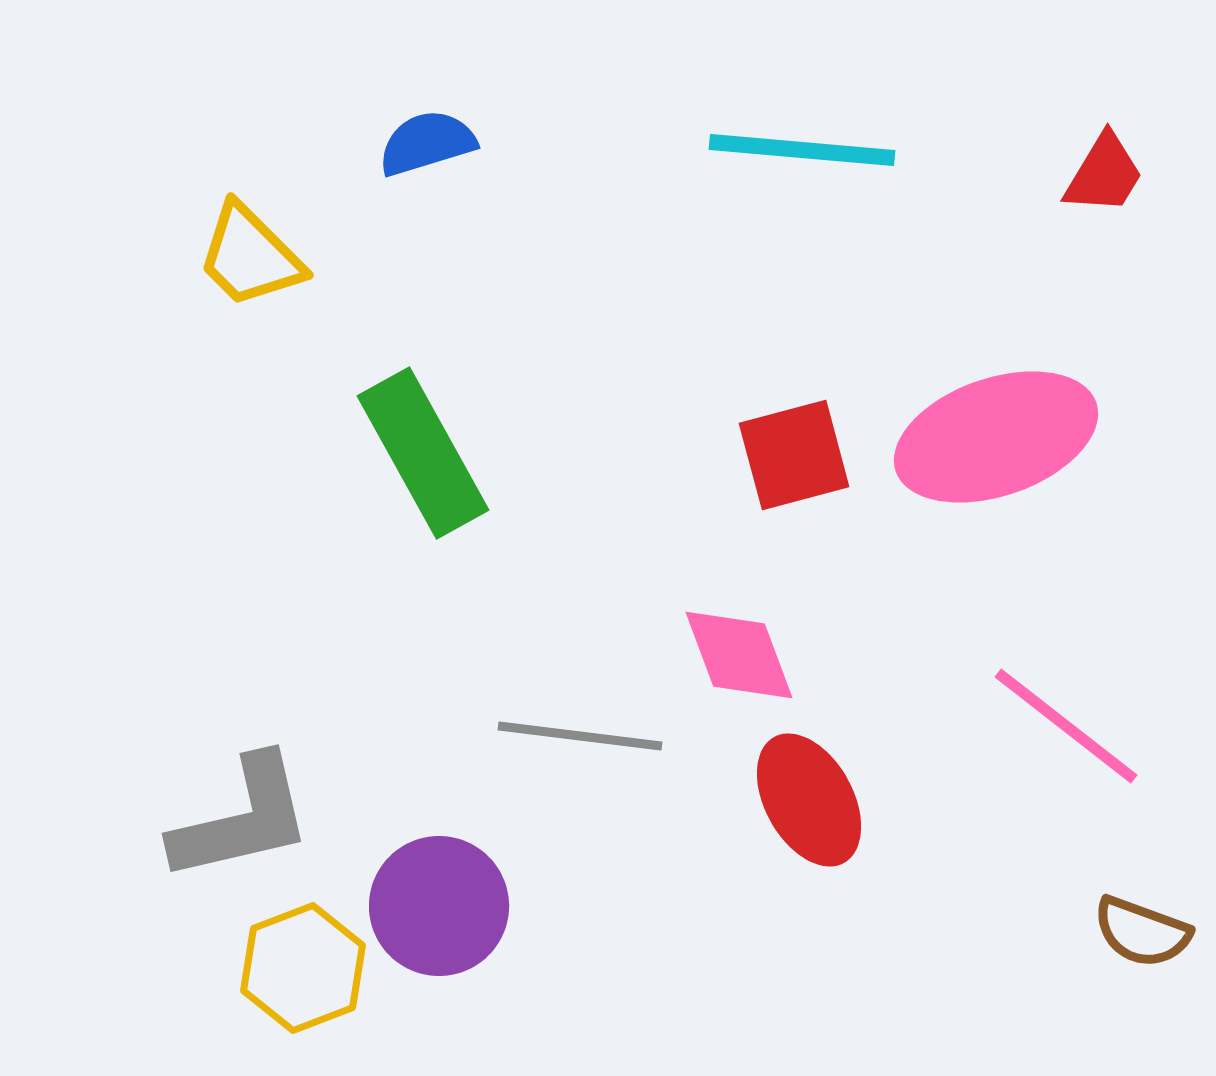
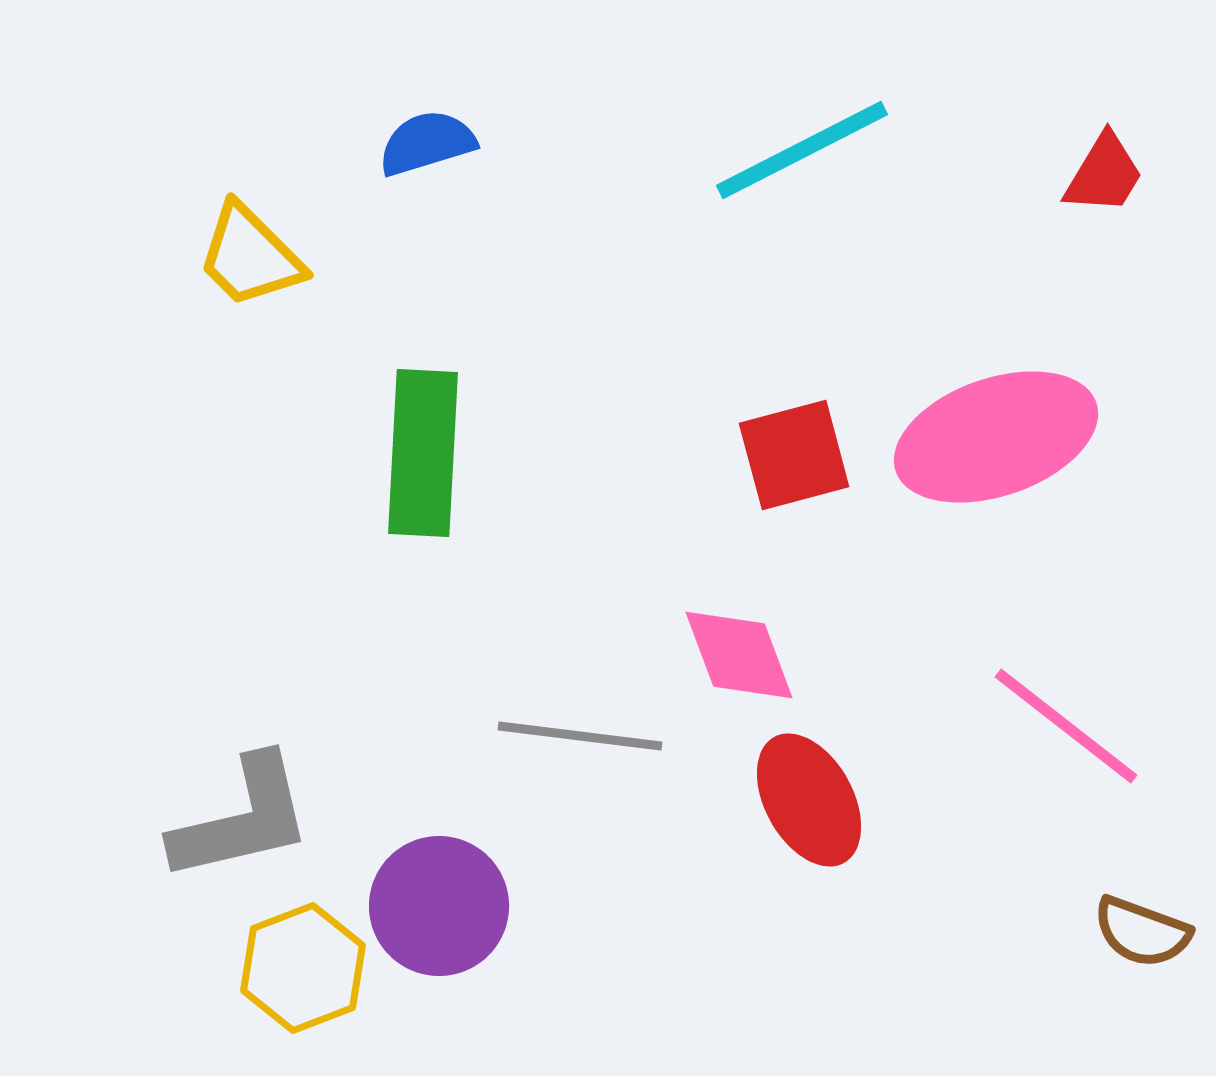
cyan line: rotated 32 degrees counterclockwise
green rectangle: rotated 32 degrees clockwise
